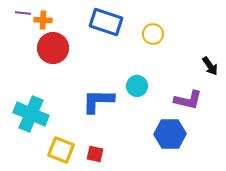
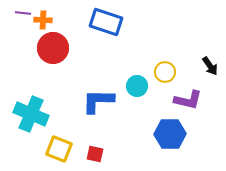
yellow circle: moved 12 px right, 38 px down
yellow square: moved 2 px left, 1 px up
